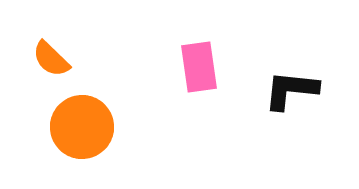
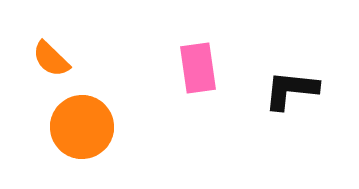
pink rectangle: moved 1 px left, 1 px down
